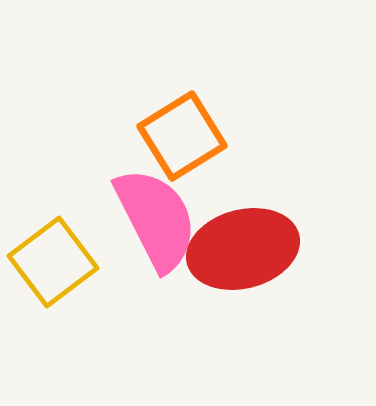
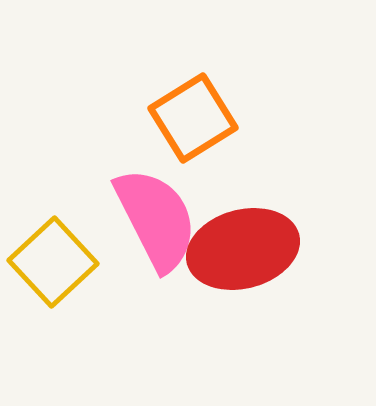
orange square: moved 11 px right, 18 px up
yellow square: rotated 6 degrees counterclockwise
